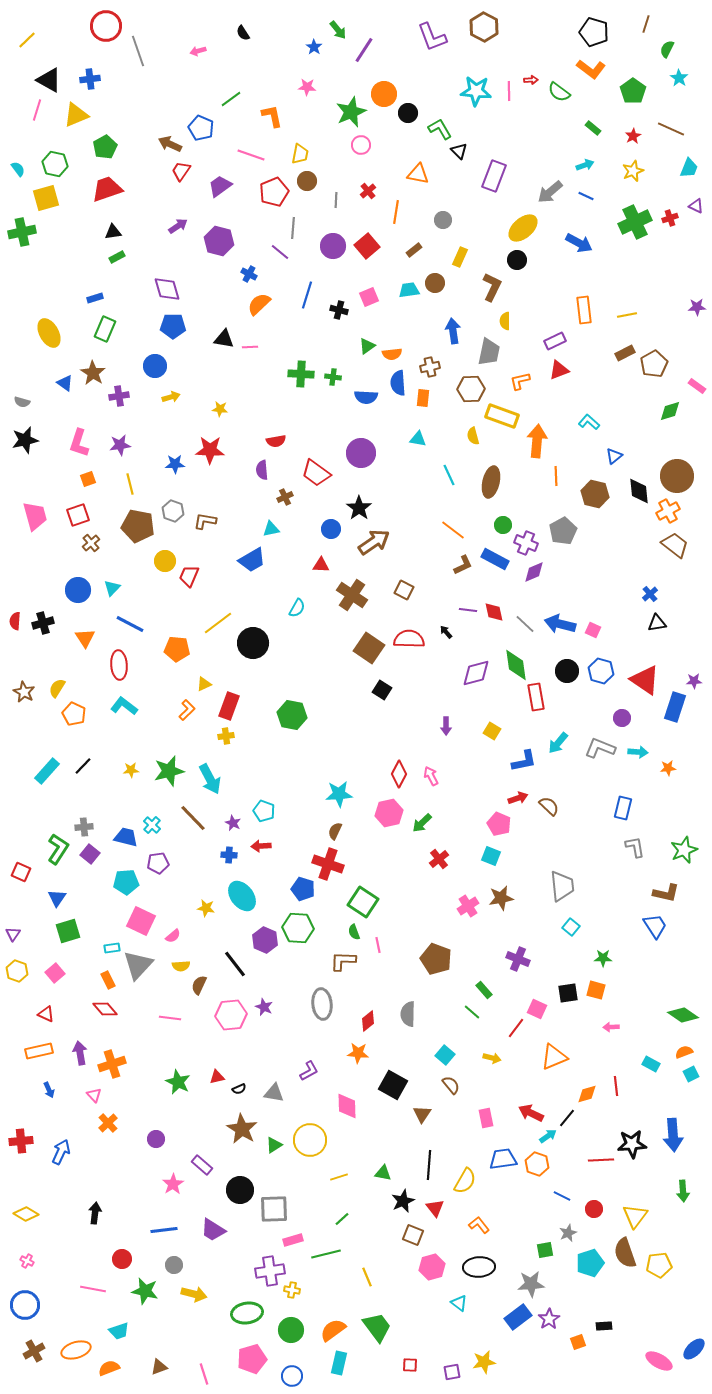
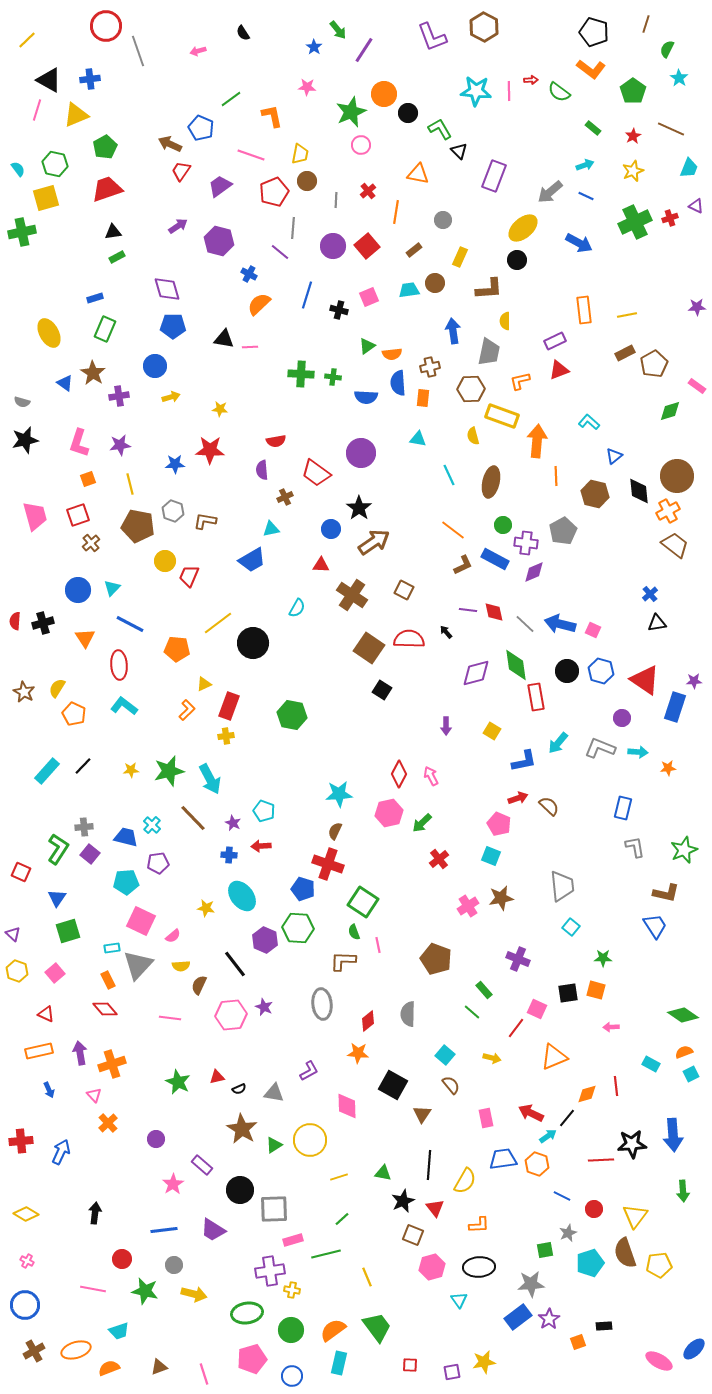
brown L-shape at (492, 287): moved 3 px left, 2 px down; rotated 60 degrees clockwise
purple cross at (526, 543): rotated 15 degrees counterclockwise
purple triangle at (13, 934): rotated 21 degrees counterclockwise
orange L-shape at (479, 1225): rotated 125 degrees clockwise
cyan triangle at (459, 1303): moved 3 px up; rotated 18 degrees clockwise
